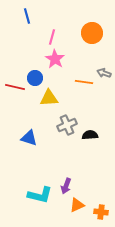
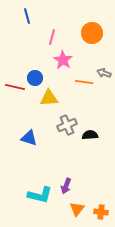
pink star: moved 8 px right, 1 px down
orange triangle: moved 4 px down; rotated 28 degrees counterclockwise
